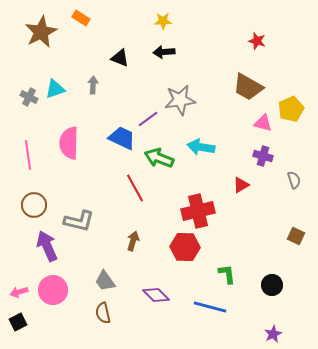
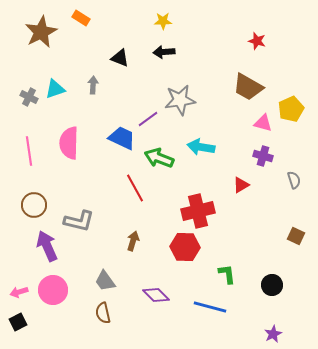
pink line: moved 1 px right, 4 px up
